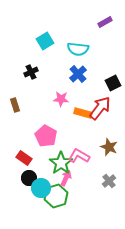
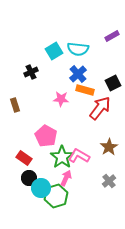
purple rectangle: moved 7 px right, 14 px down
cyan square: moved 9 px right, 10 px down
orange rectangle: moved 2 px right, 23 px up
brown star: rotated 18 degrees clockwise
green star: moved 1 px right, 6 px up
